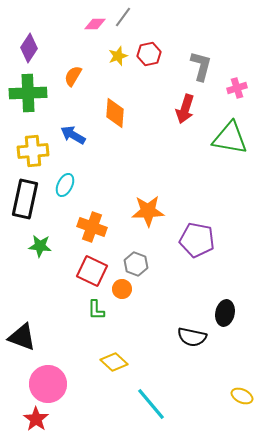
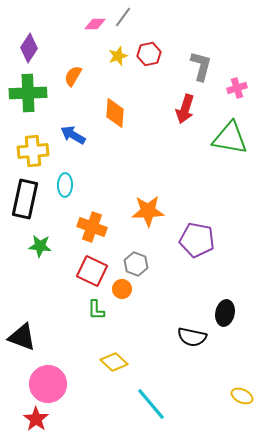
cyan ellipse: rotated 25 degrees counterclockwise
